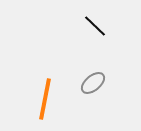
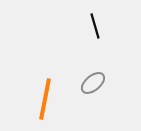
black line: rotated 30 degrees clockwise
